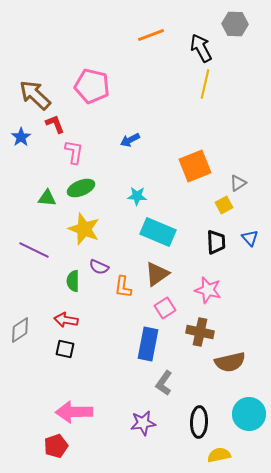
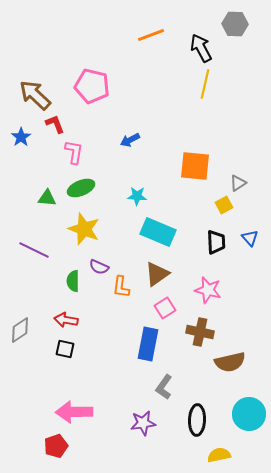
orange square: rotated 28 degrees clockwise
orange L-shape: moved 2 px left
gray L-shape: moved 4 px down
black ellipse: moved 2 px left, 2 px up
